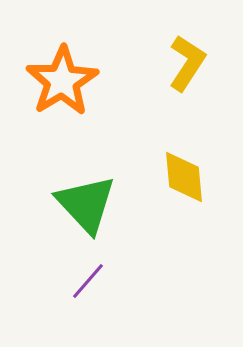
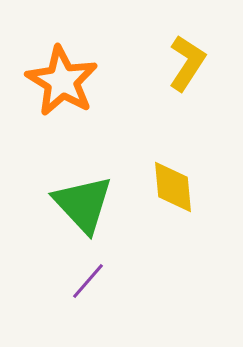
orange star: rotated 10 degrees counterclockwise
yellow diamond: moved 11 px left, 10 px down
green triangle: moved 3 px left
